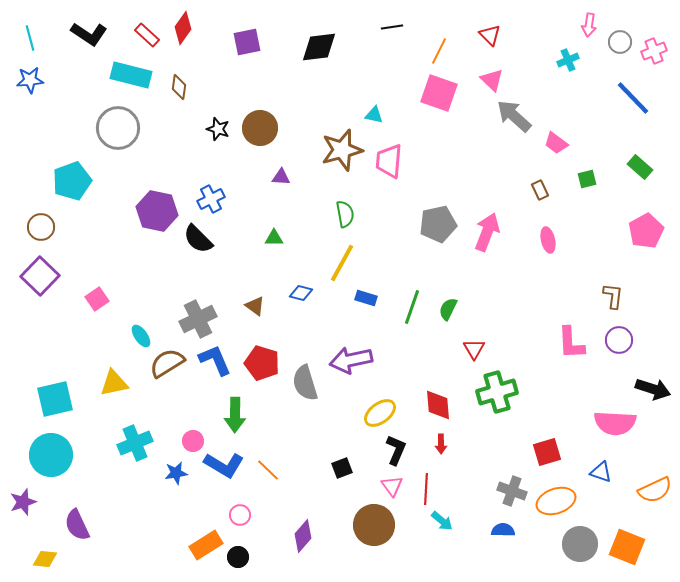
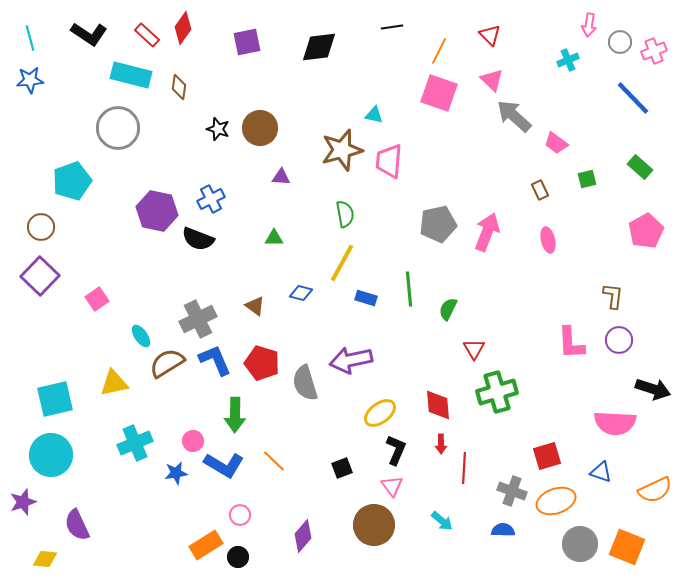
black semicircle at (198, 239): rotated 24 degrees counterclockwise
green line at (412, 307): moved 3 px left, 18 px up; rotated 24 degrees counterclockwise
red square at (547, 452): moved 4 px down
orange line at (268, 470): moved 6 px right, 9 px up
red line at (426, 489): moved 38 px right, 21 px up
